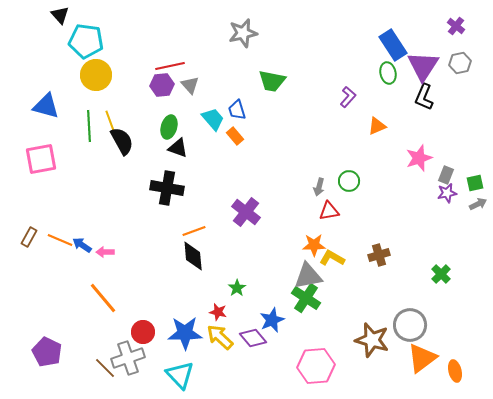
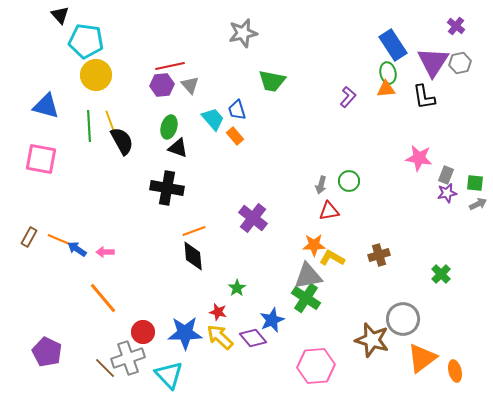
purple triangle at (423, 66): moved 10 px right, 4 px up
black L-shape at (424, 97): rotated 32 degrees counterclockwise
orange triangle at (377, 126): moved 9 px right, 37 px up; rotated 18 degrees clockwise
pink star at (419, 158): rotated 28 degrees clockwise
pink square at (41, 159): rotated 20 degrees clockwise
green square at (475, 183): rotated 18 degrees clockwise
gray arrow at (319, 187): moved 2 px right, 2 px up
purple cross at (246, 212): moved 7 px right, 6 px down
blue arrow at (82, 245): moved 5 px left, 4 px down
gray circle at (410, 325): moved 7 px left, 6 px up
cyan triangle at (180, 375): moved 11 px left
